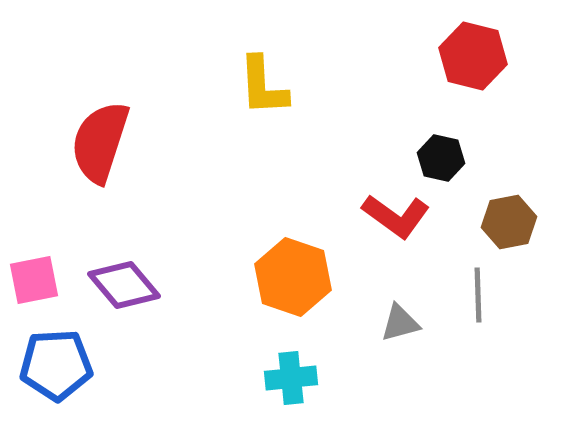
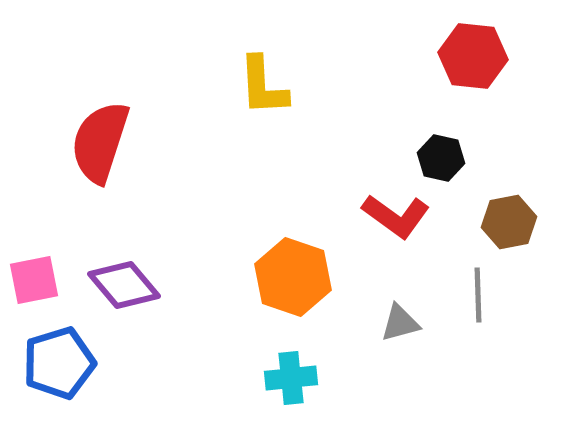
red hexagon: rotated 8 degrees counterclockwise
blue pentagon: moved 3 px right, 2 px up; rotated 14 degrees counterclockwise
